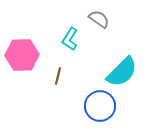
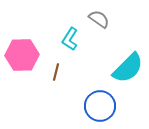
cyan semicircle: moved 6 px right, 4 px up
brown line: moved 2 px left, 4 px up
